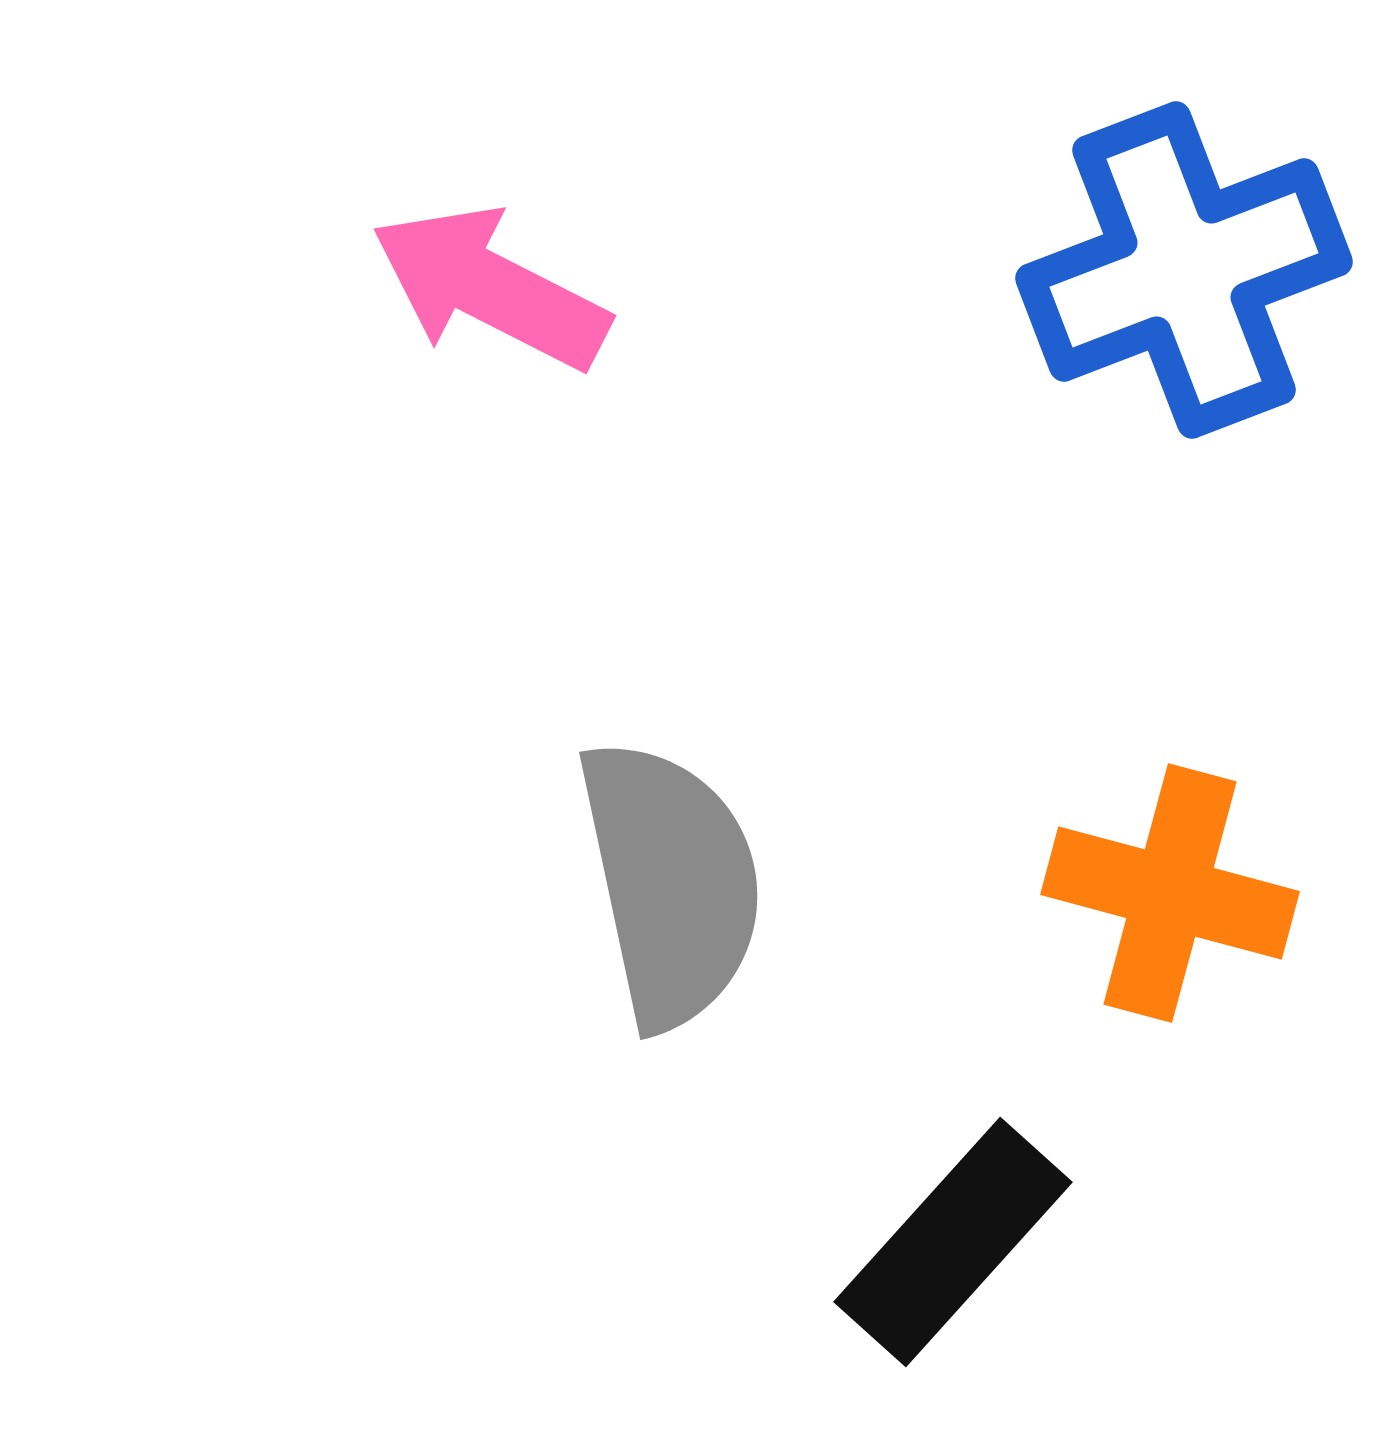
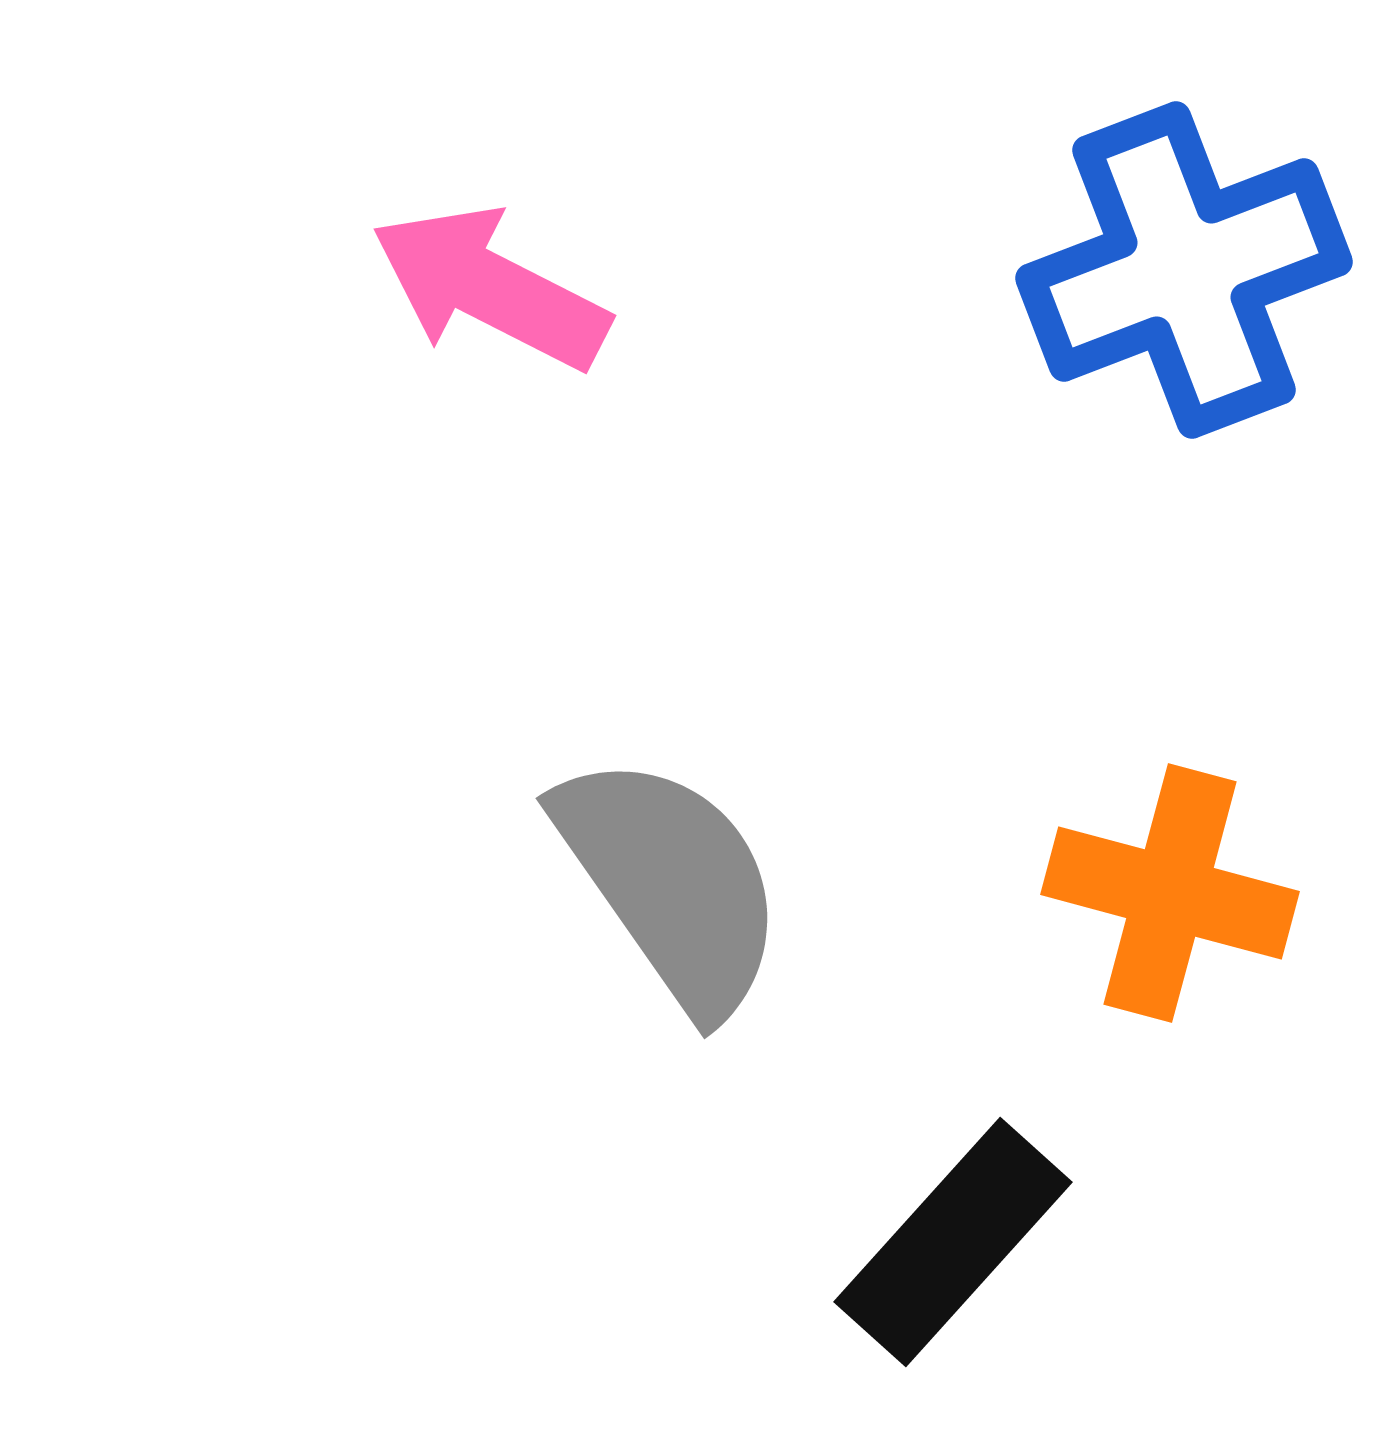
gray semicircle: rotated 23 degrees counterclockwise
